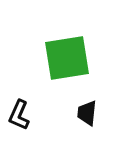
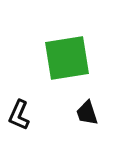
black trapezoid: rotated 24 degrees counterclockwise
